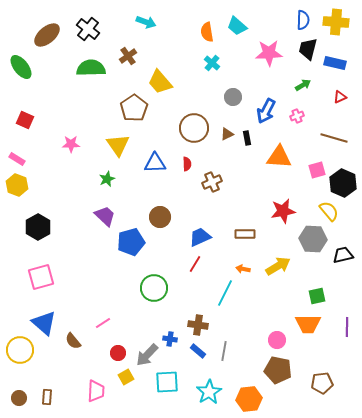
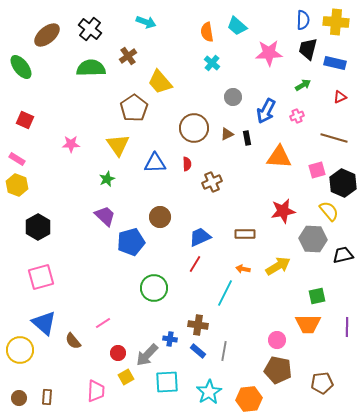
black cross at (88, 29): moved 2 px right
